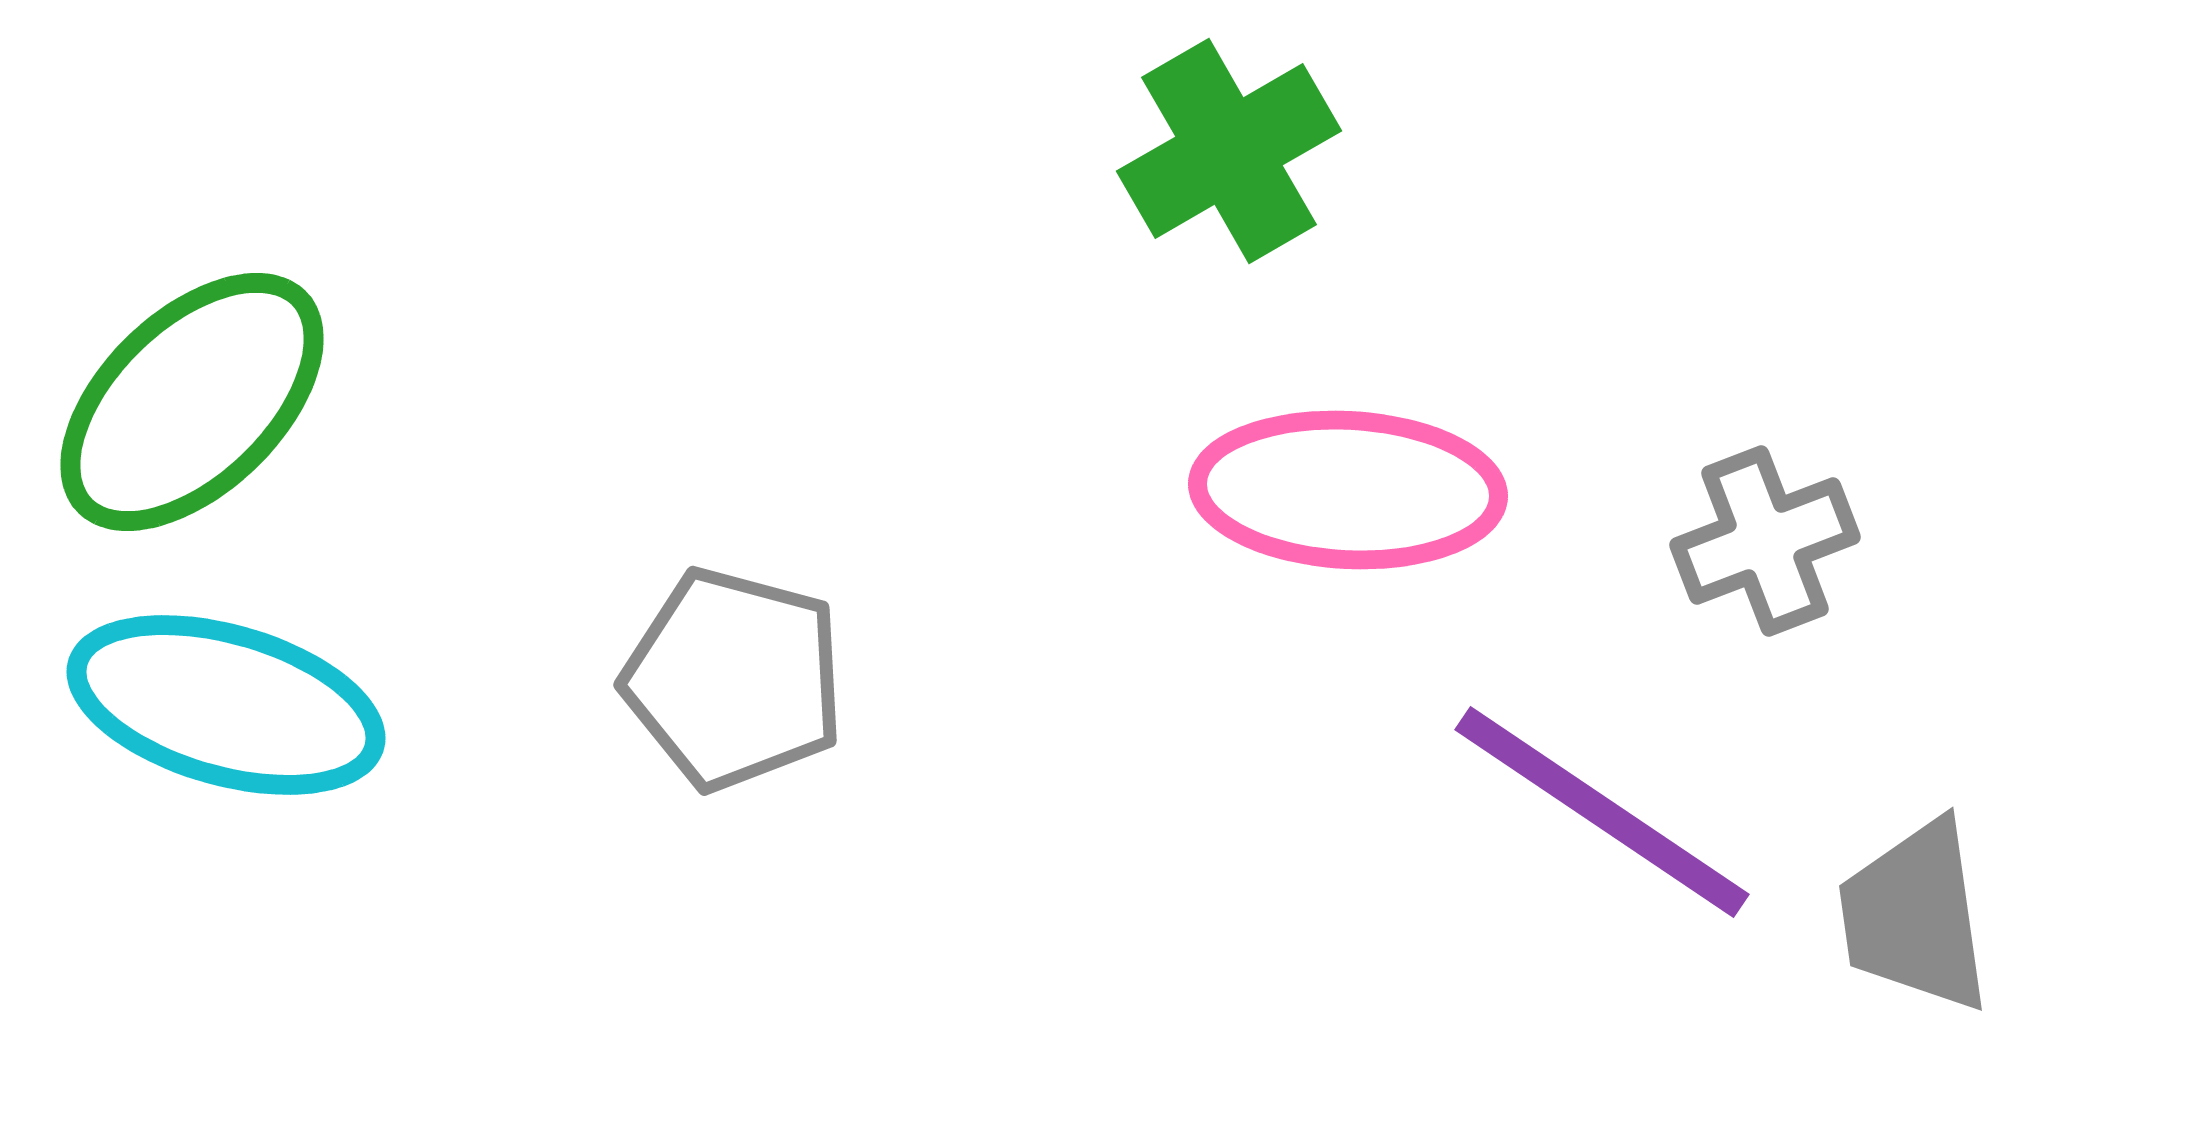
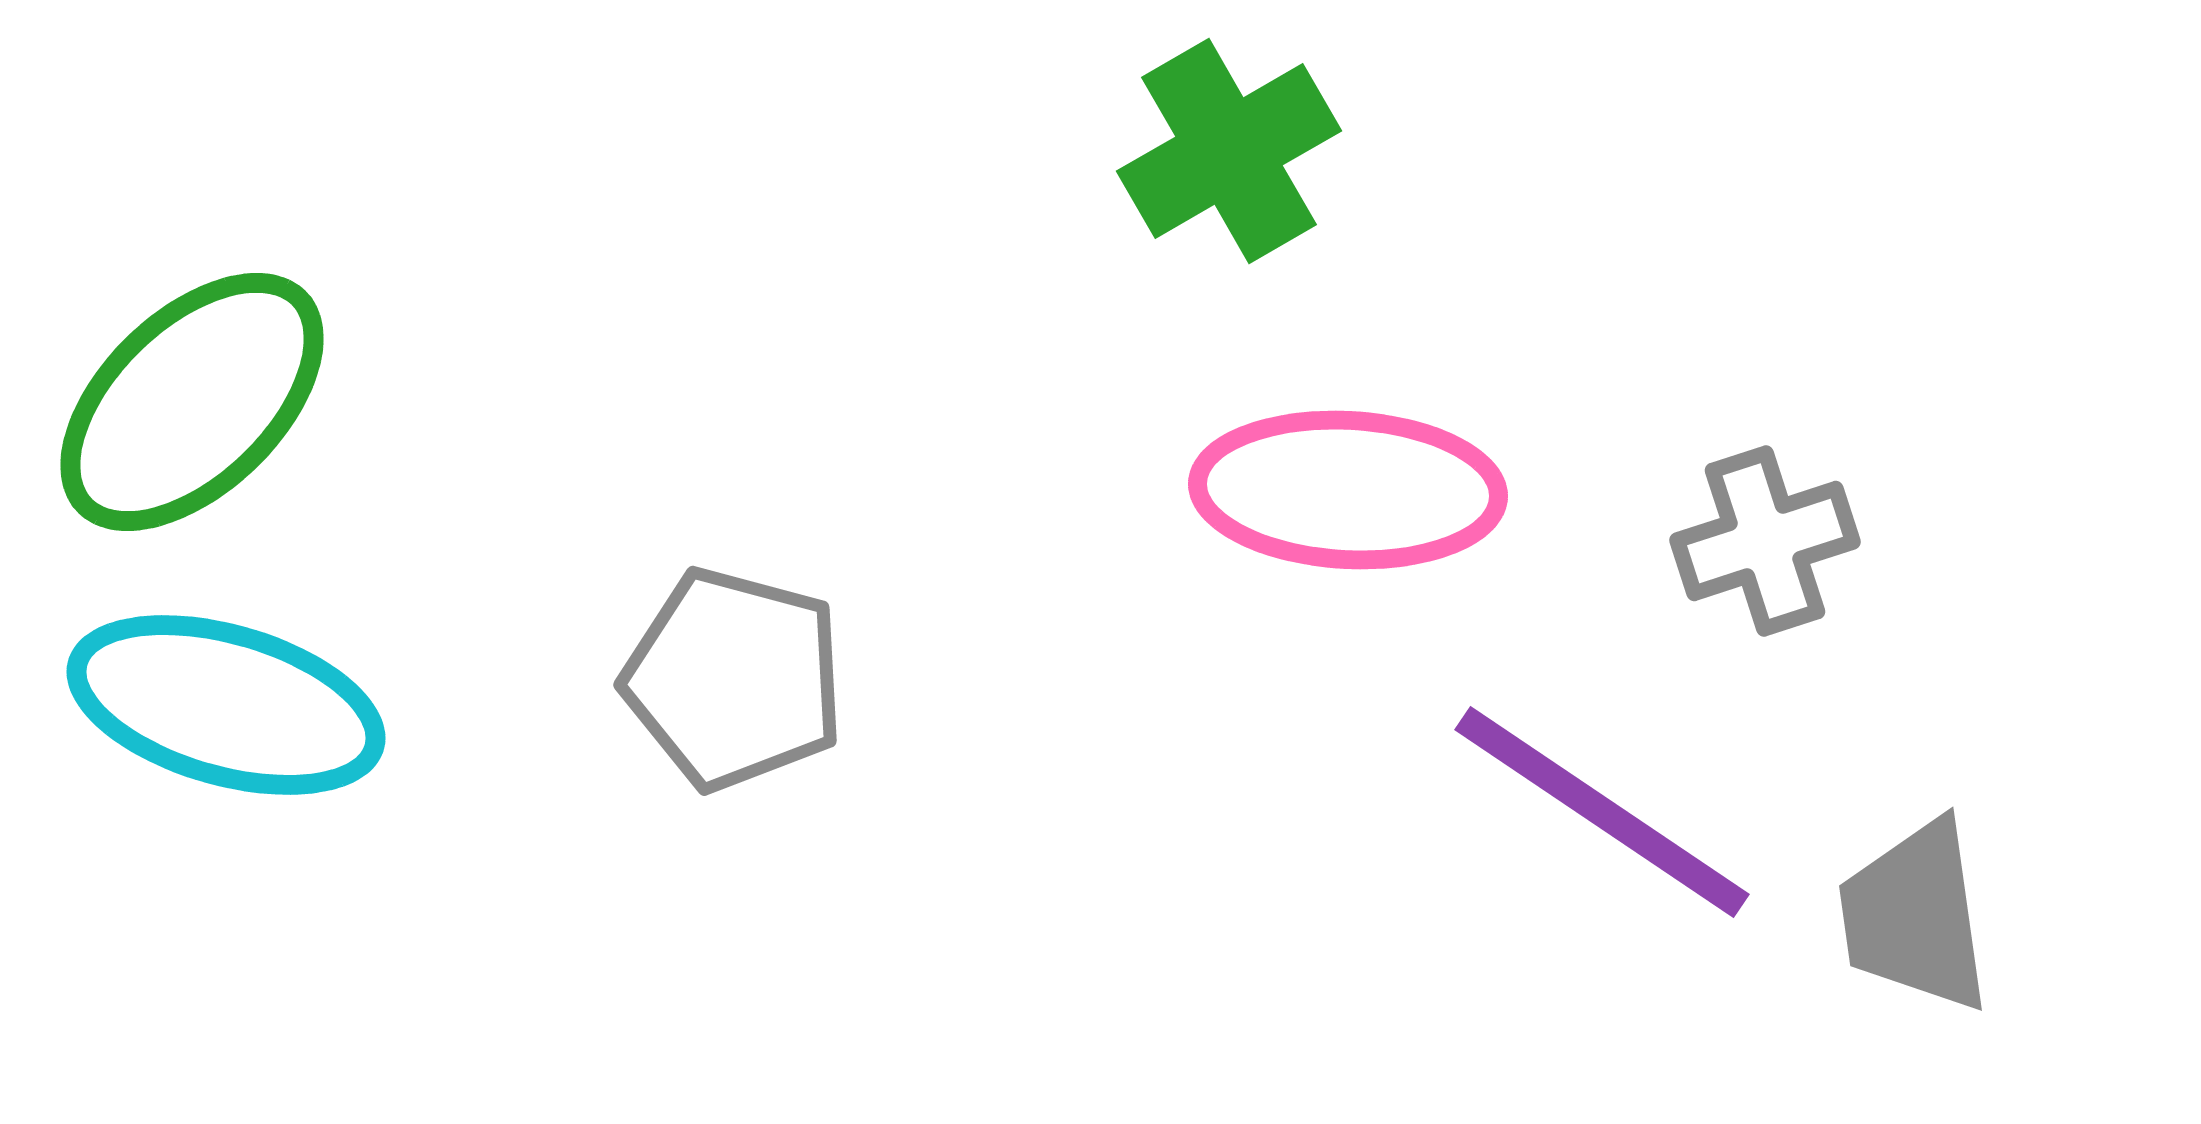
gray cross: rotated 3 degrees clockwise
